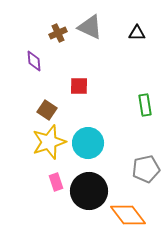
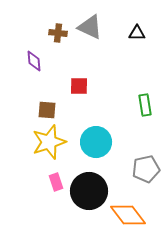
brown cross: rotated 30 degrees clockwise
brown square: rotated 30 degrees counterclockwise
cyan circle: moved 8 px right, 1 px up
